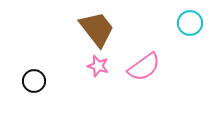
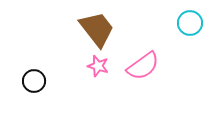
pink semicircle: moved 1 px left, 1 px up
